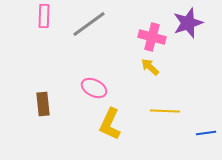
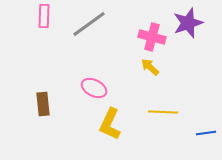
yellow line: moved 2 px left, 1 px down
